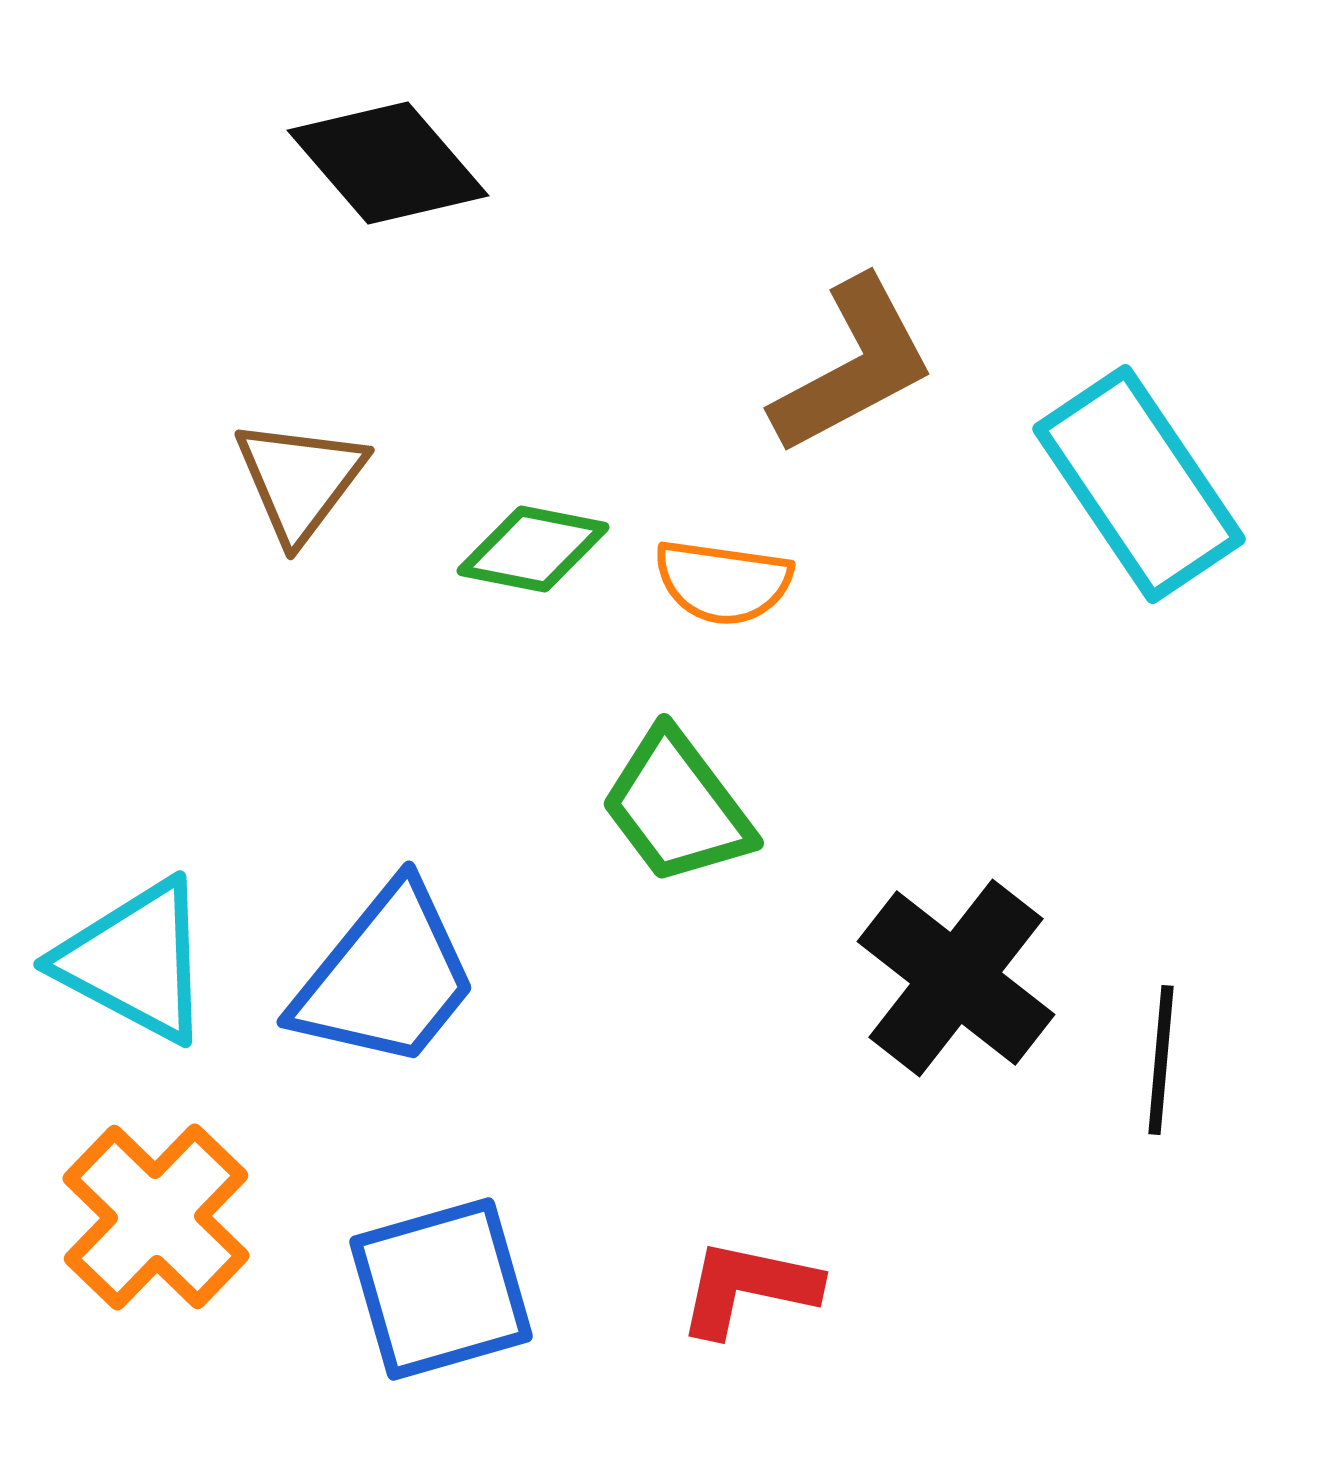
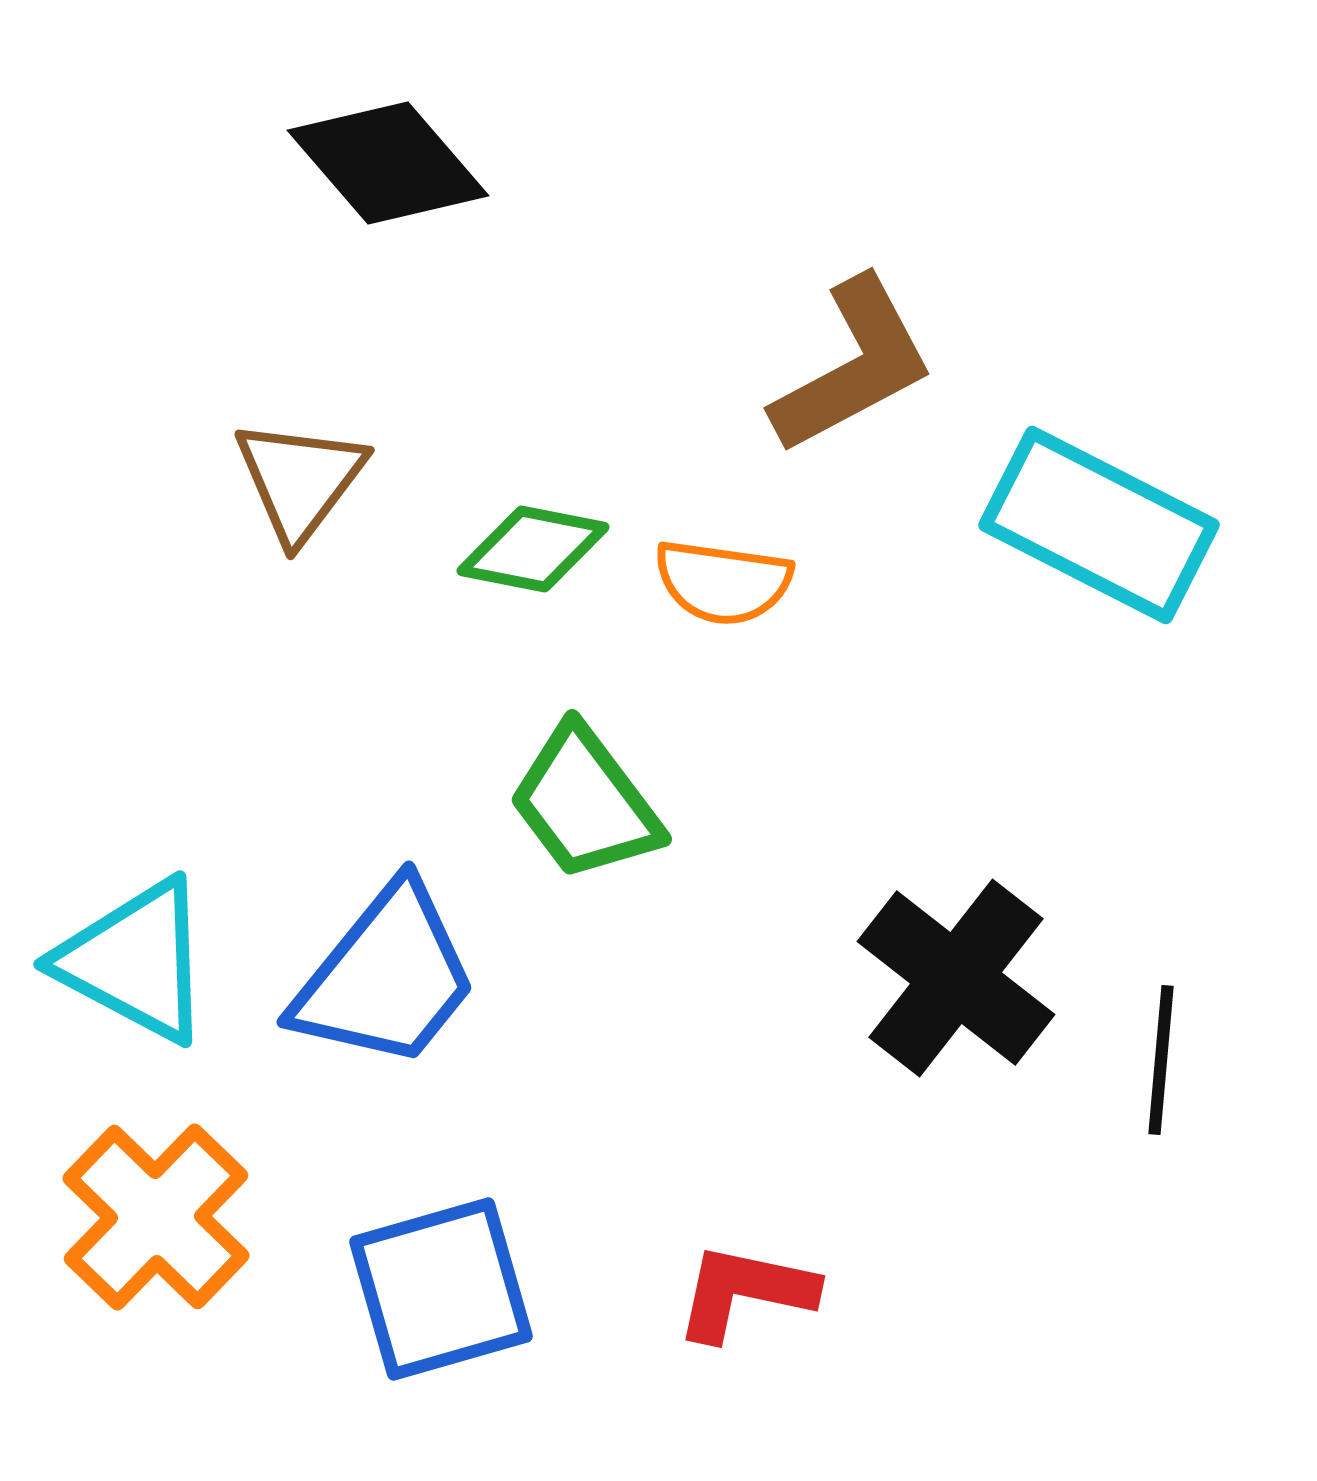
cyan rectangle: moved 40 px left, 41 px down; rotated 29 degrees counterclockwise
green trapezoid: moved 92 px left, 4 px up
red L-shape: moved 3 px left, 4 px down
